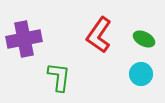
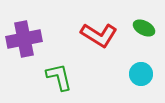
red L-shape: rotated 93 degrees counterclockwise
green ellipse: moved 11 px up
green L-shape: rotated 20 degrees counterclockwise
